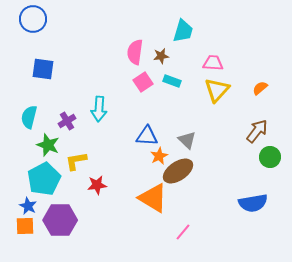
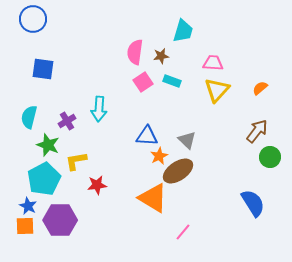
blue semicircle: rotated 112 degrees counterclockwise
